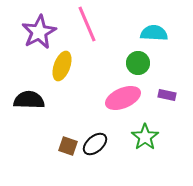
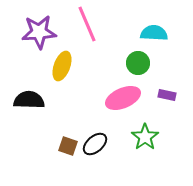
purple star: rotated 24 degrees clockwise
